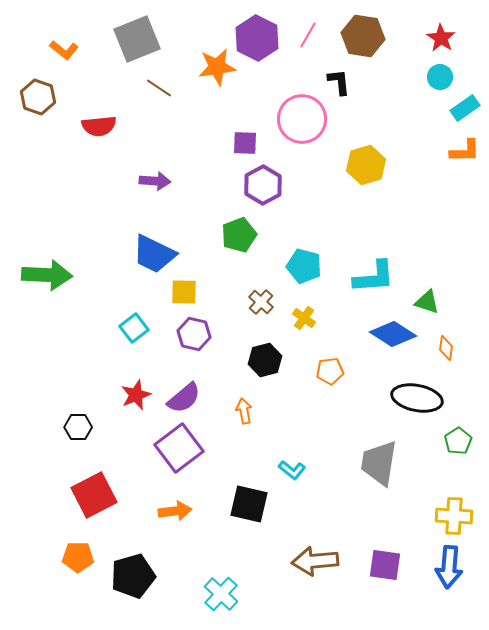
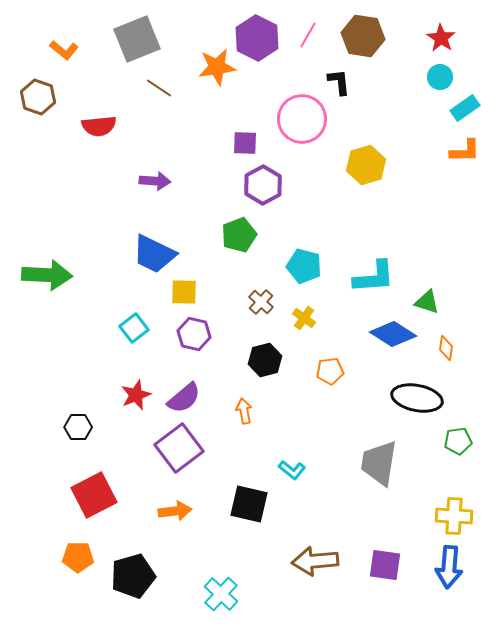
green pentagon at (458, 441): rotated 24 degrees clockwise
